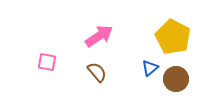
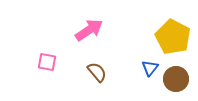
pink arrow: moved 10 px left, 6 px up
blue triangle: rotated 12 degrees counterclockwise
